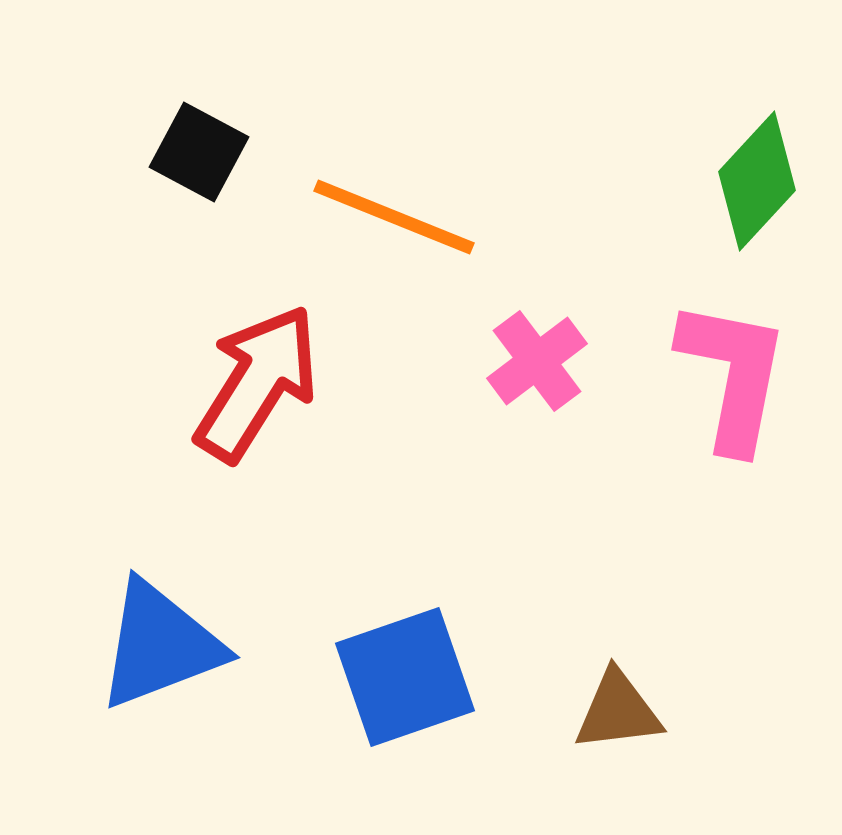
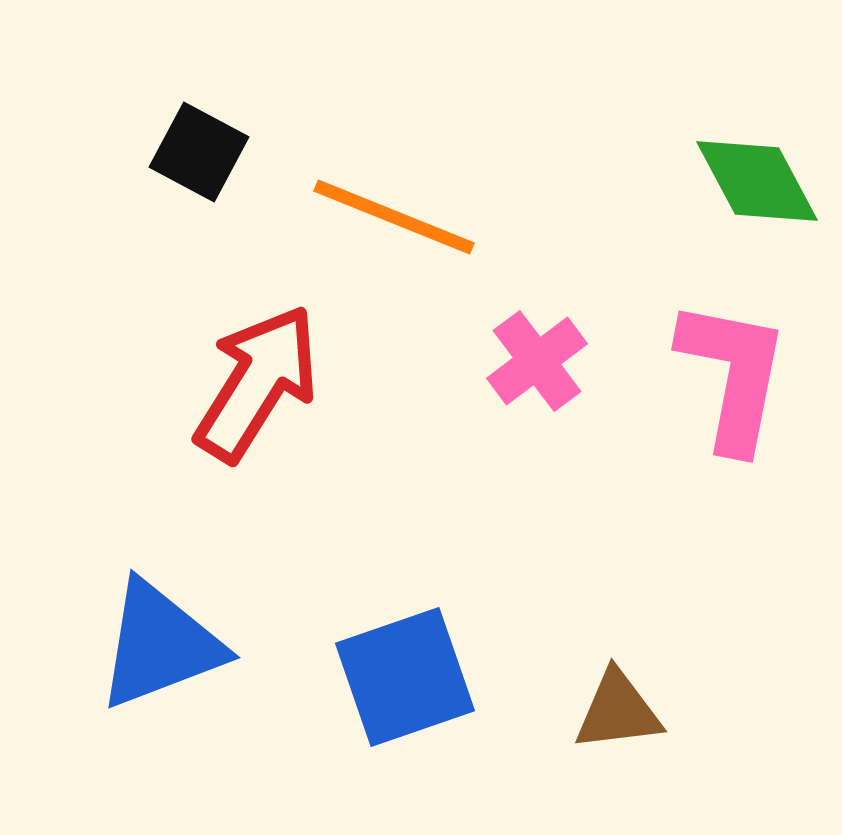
green diamond: rotated 71 degrees counterclockwise
